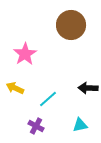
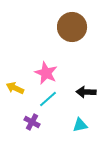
brown circle: moved 1 px right, 2 px down
pink star: moved 21 px right, 19 px down; rotated 15 degrees counterclockwise
black arrow: moved 2 px left, 4 px down
purple cross: moved 4 px left, 4 px up
